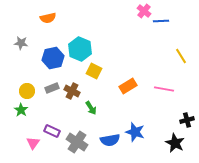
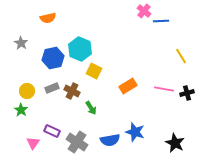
gray star: rotated 24 degrees clockwise
black cross: moved 27 px up
